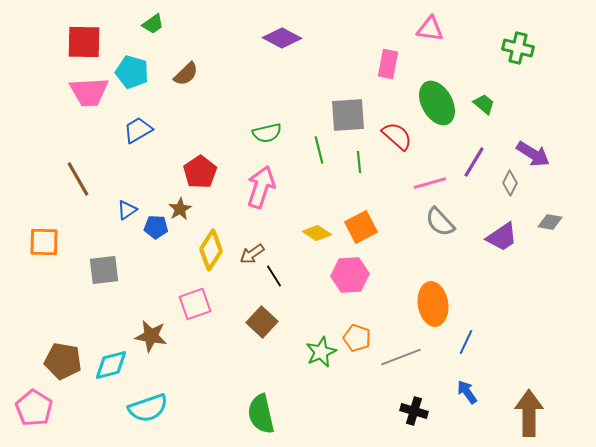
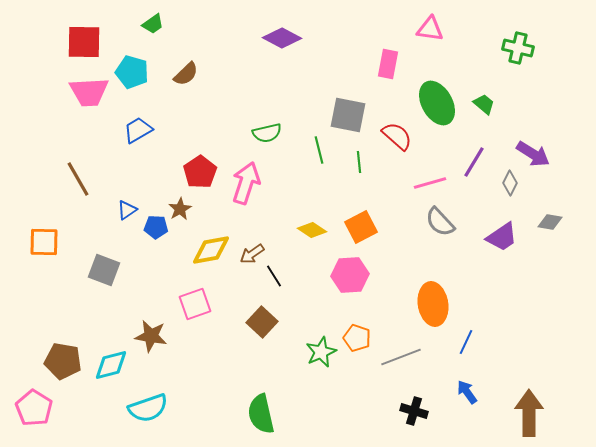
gray square at (348, 115): rotated 15 degrees clockwise
pink arrow at (261, 187): moved 15 px left, 4 px up
yellow diamond at (317, 233): moved 5 px left, 3 px up
yellow diamond at (211, 250): rotated 48 degrees clockwise
gray square at (104, 270): rotated 28 degrees clockwise
